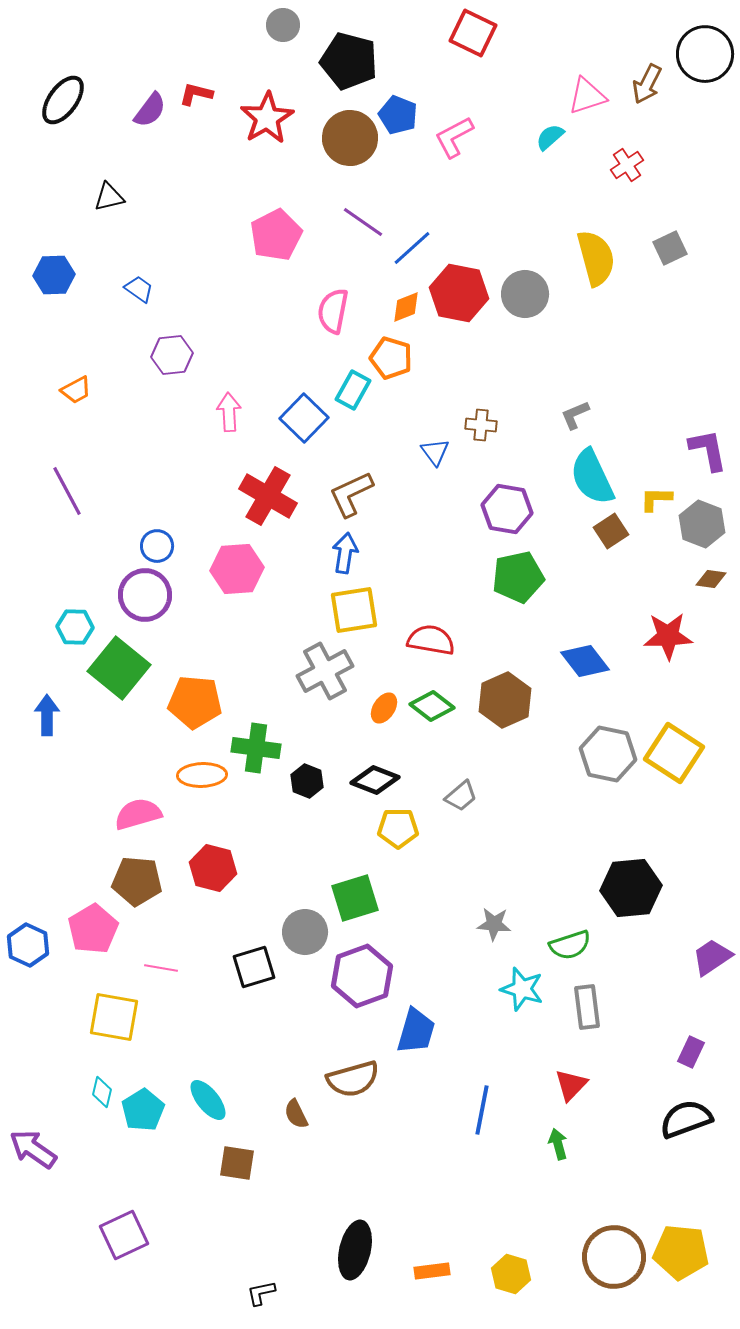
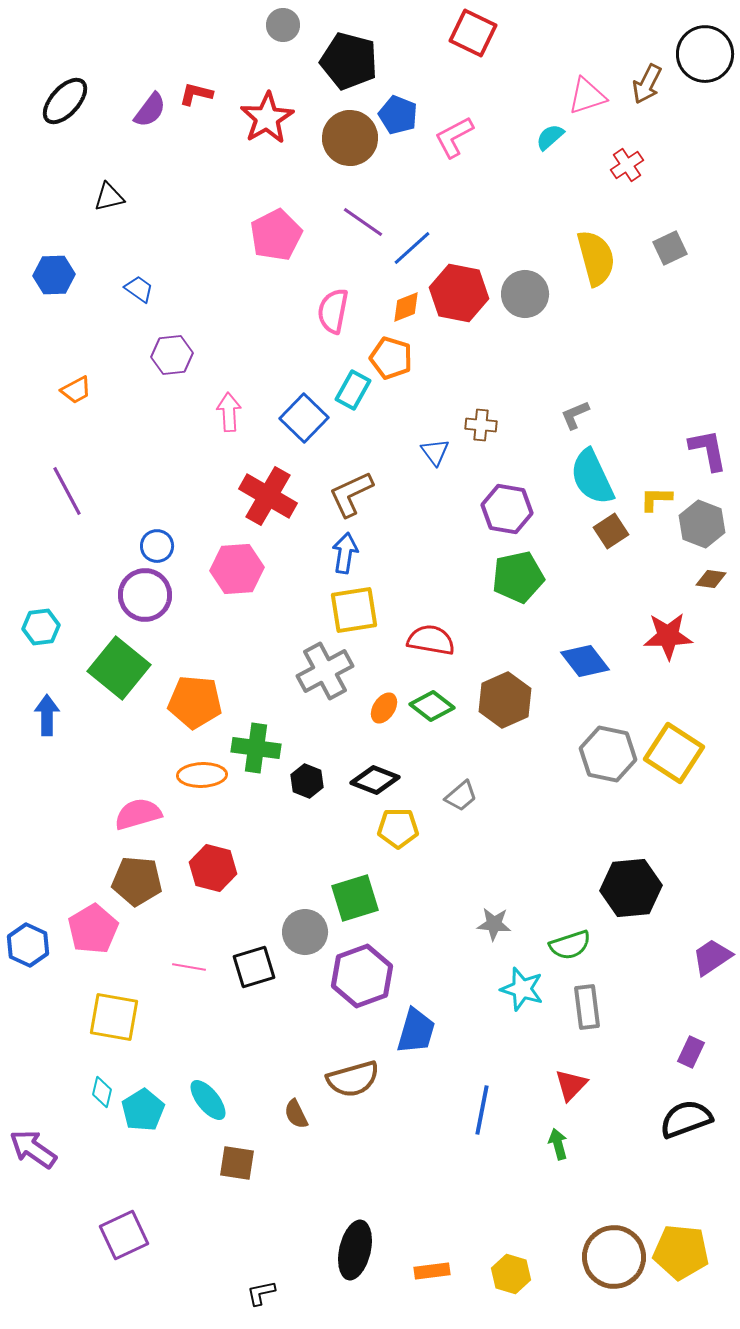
black ellipse at (63, 100): moved 2 px right, 1 px down; rotated 6 degrees clockwise
cyan hexagon at (75, 627): moved 34 px left; rotated 9 degrees counterclockwise
pink line at (161, 968): moved 28 px right, 1 px up
